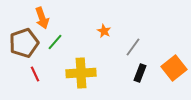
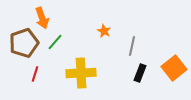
gray line: moved 1 px left, 1 px up; rotated 24 degrees counterclockwise
red line: rotated 42 degrees clockwise
